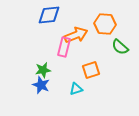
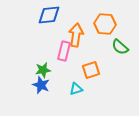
orange arrow: rotated 60 degrees counterclockwise
pink rectangle: moved 4 px down
